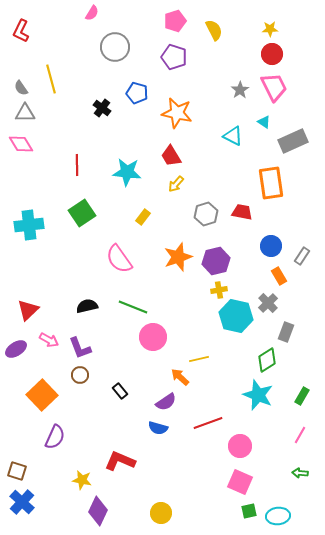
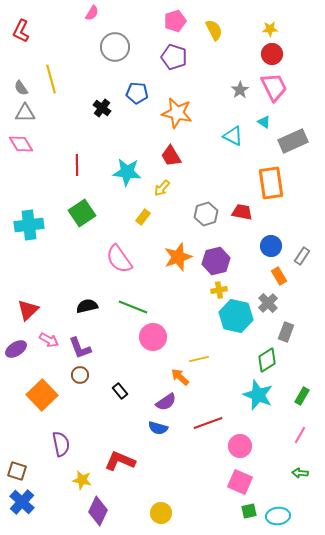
blue pentagon at (137, 93): rotated 10 degrees counterclockwise
yellow arrow at (176, 184): moved 14 px left, 4 px down
purple semicircle at (55, 437): moved 6 px right, 7 px down; rotated 35 degrees counterclockwise
